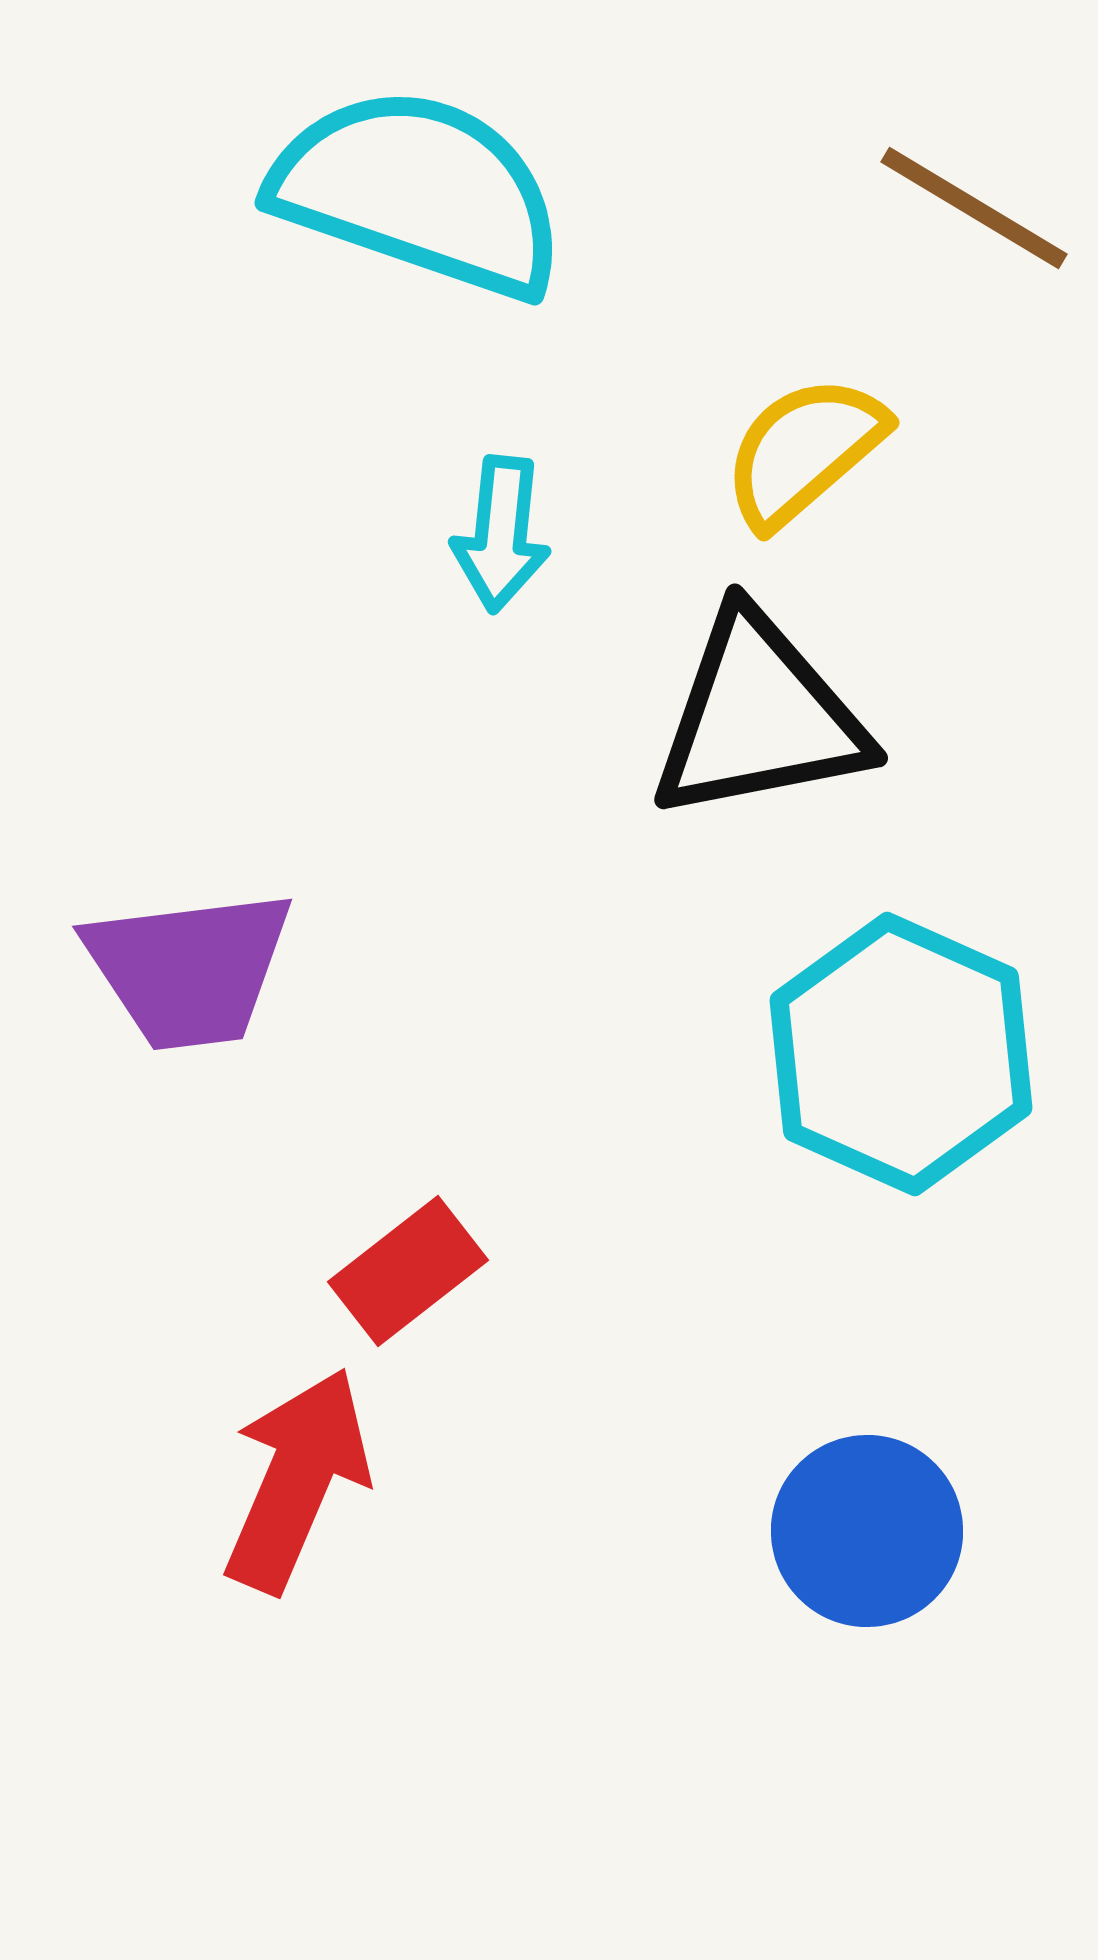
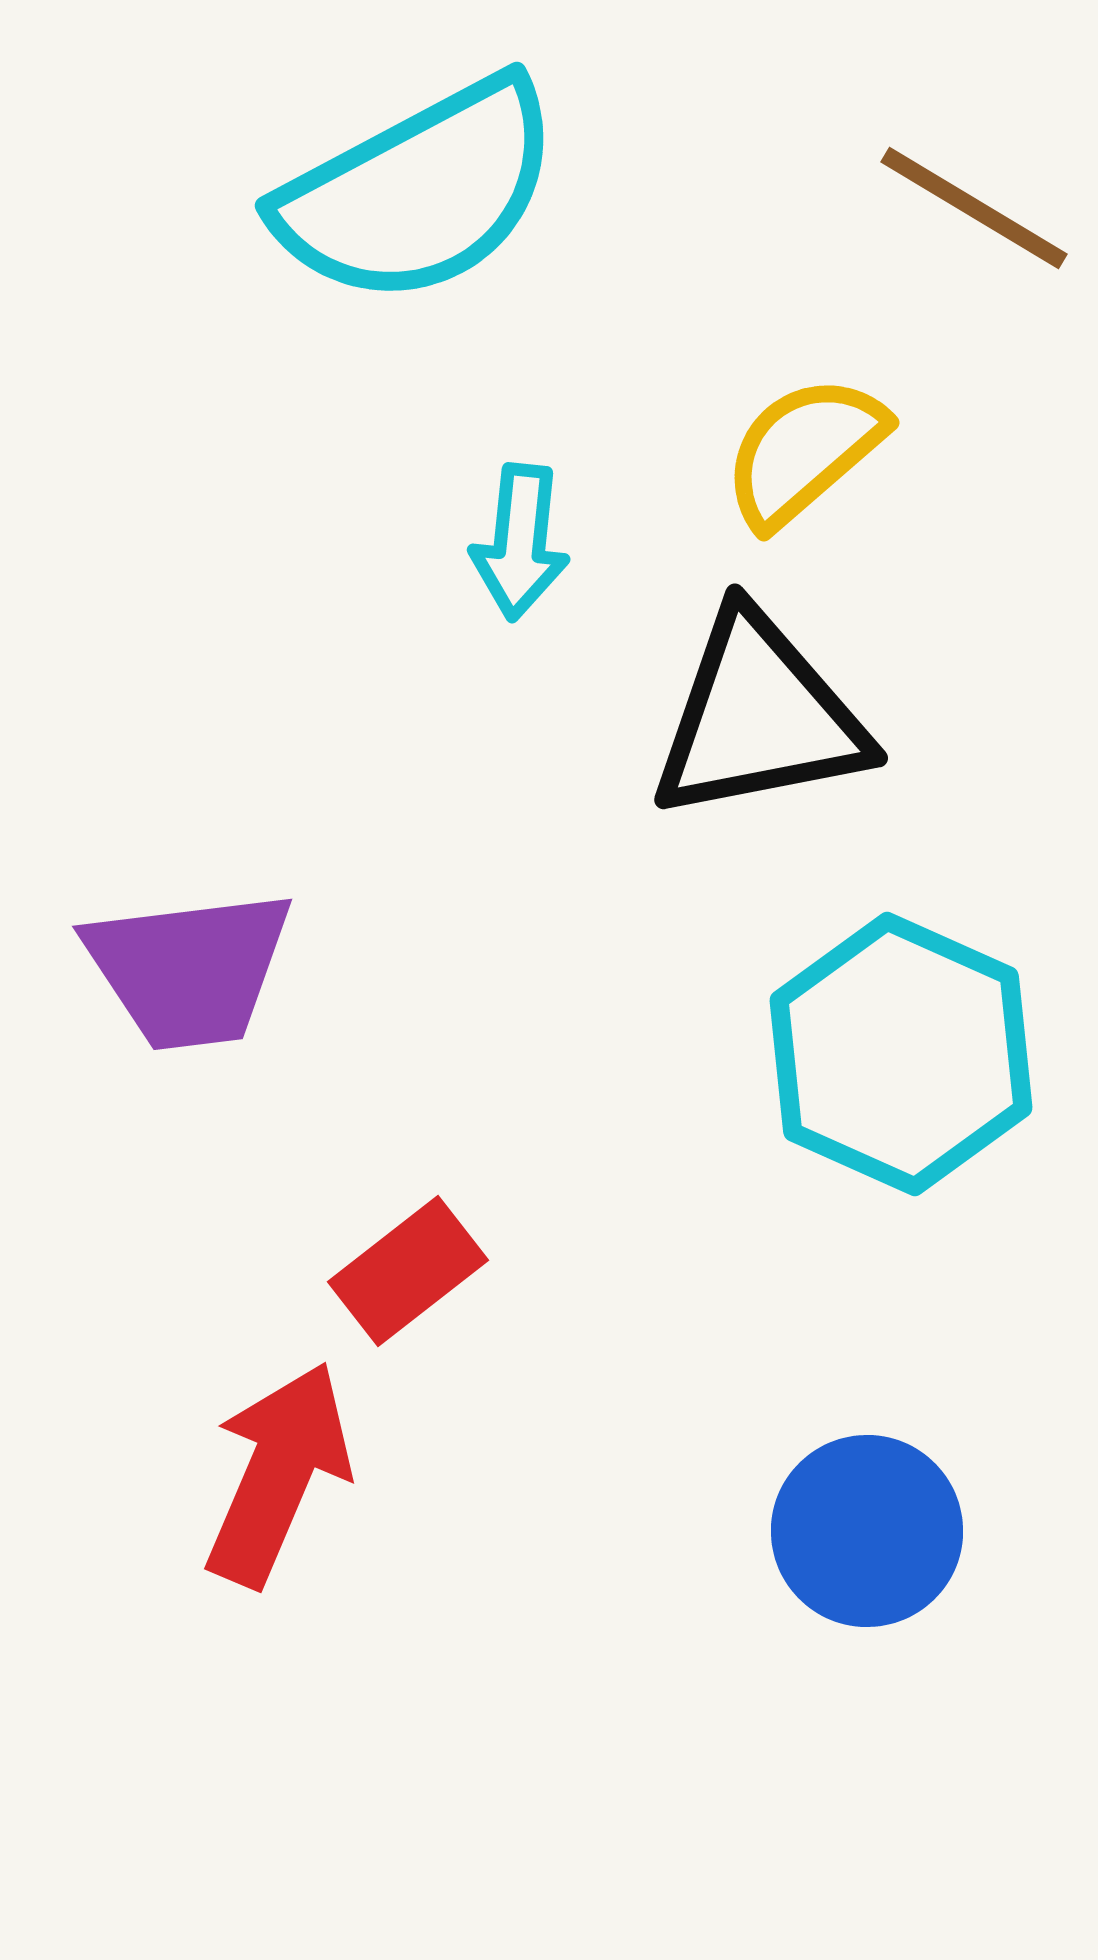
cyan semicircle: rotated 133 degrees clockwise
cyan arrow: moved 19 px right, 8 px down
red arrow: moved 19 px left, 6 px up
